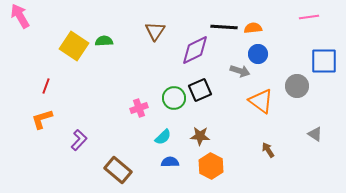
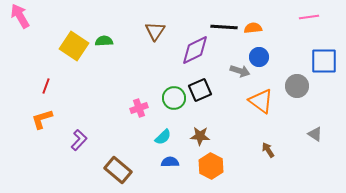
blue circle: moved 1 px right, 3 px down
